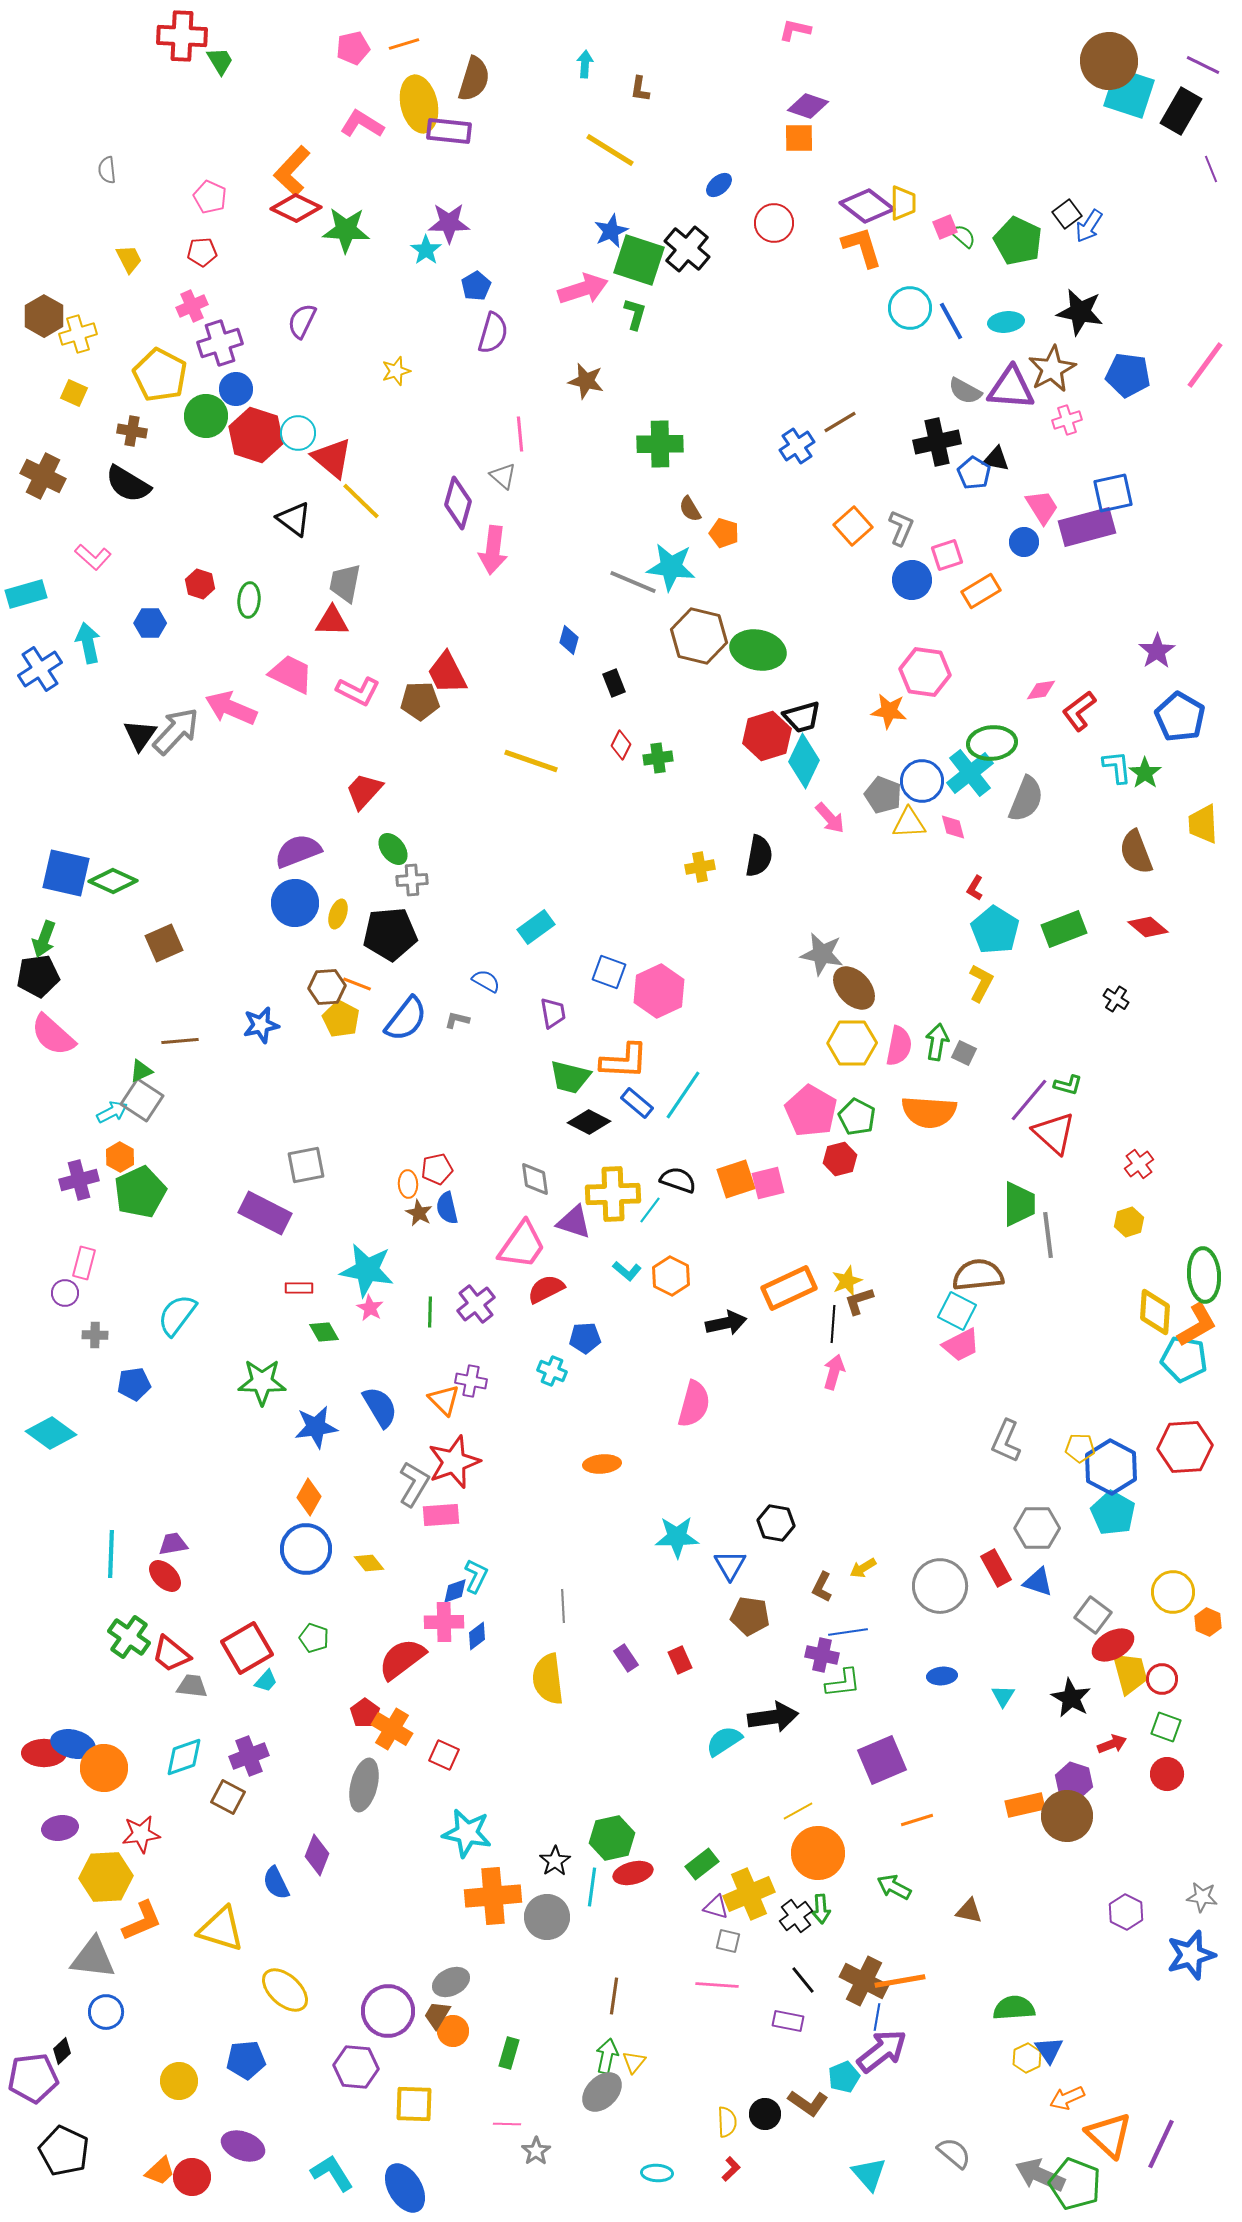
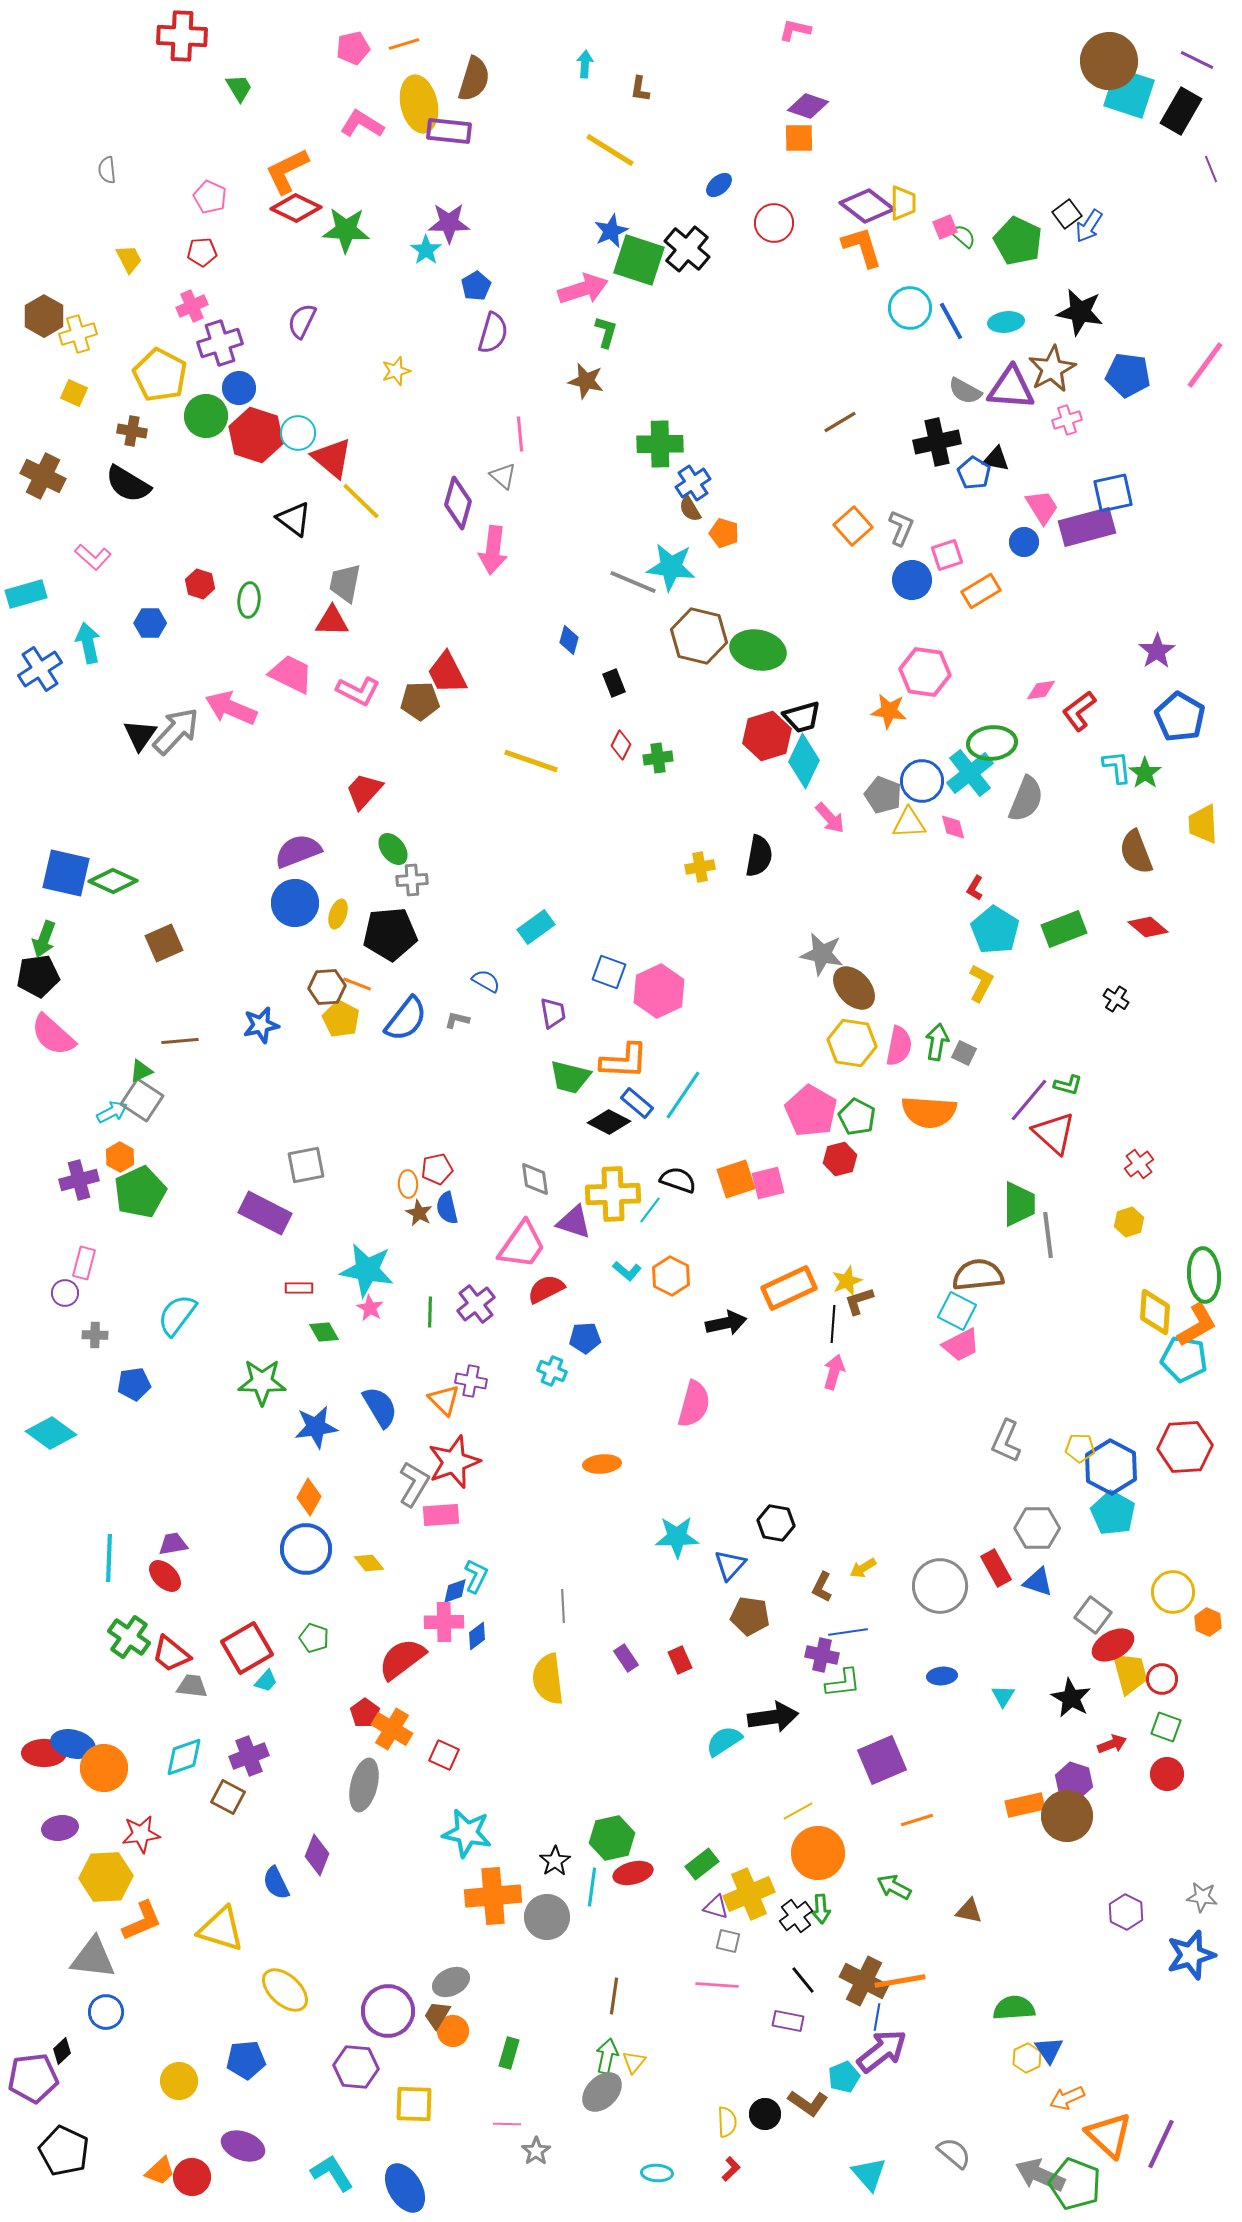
green trapezoid at (220, 61): moved 19 px right, 27 px down
purple line at (1203, 65): moved 6 px left, 5 px up
orange L-shape at (292, 171): moved 5 px left; rotated 21 degrees clockwise
green L-shape at (635, 314): moved 29 px left, 18 px down
blue circle at (236, 389): moved 3 px right, 1 px up
blue cross at (797, 446): moved 104 px left, 37 px down
yellow hexagon at (852, 1043): rotated 9 degrees clockwise
black diamond at (589, 1122): moved 20 px right
cyan line at (111, 1554): moved 2 px left, 4 px down
blue triangle at (730, 1565): rotated 12 degrees clockwise
